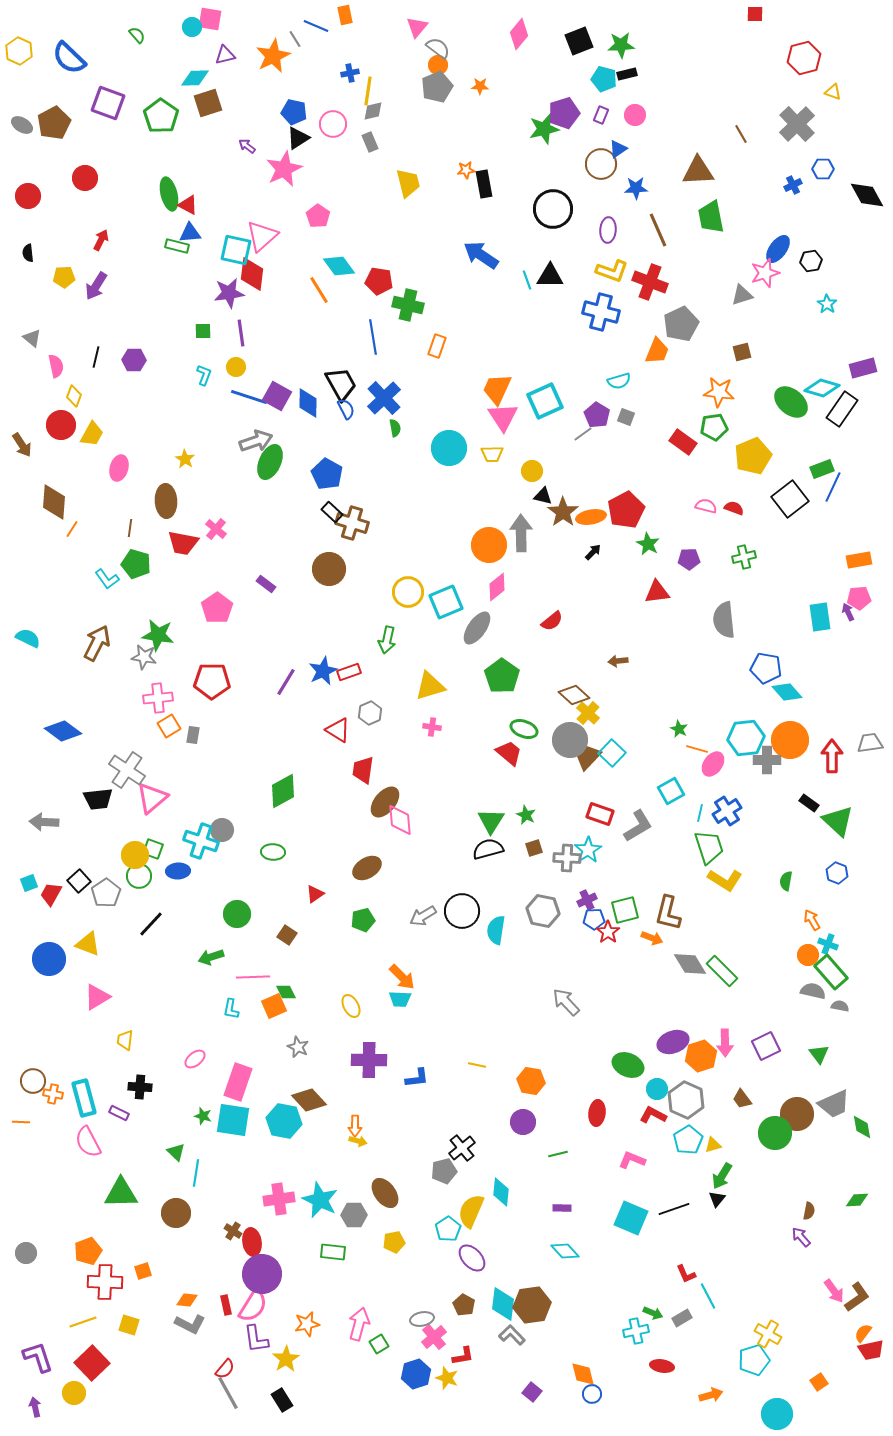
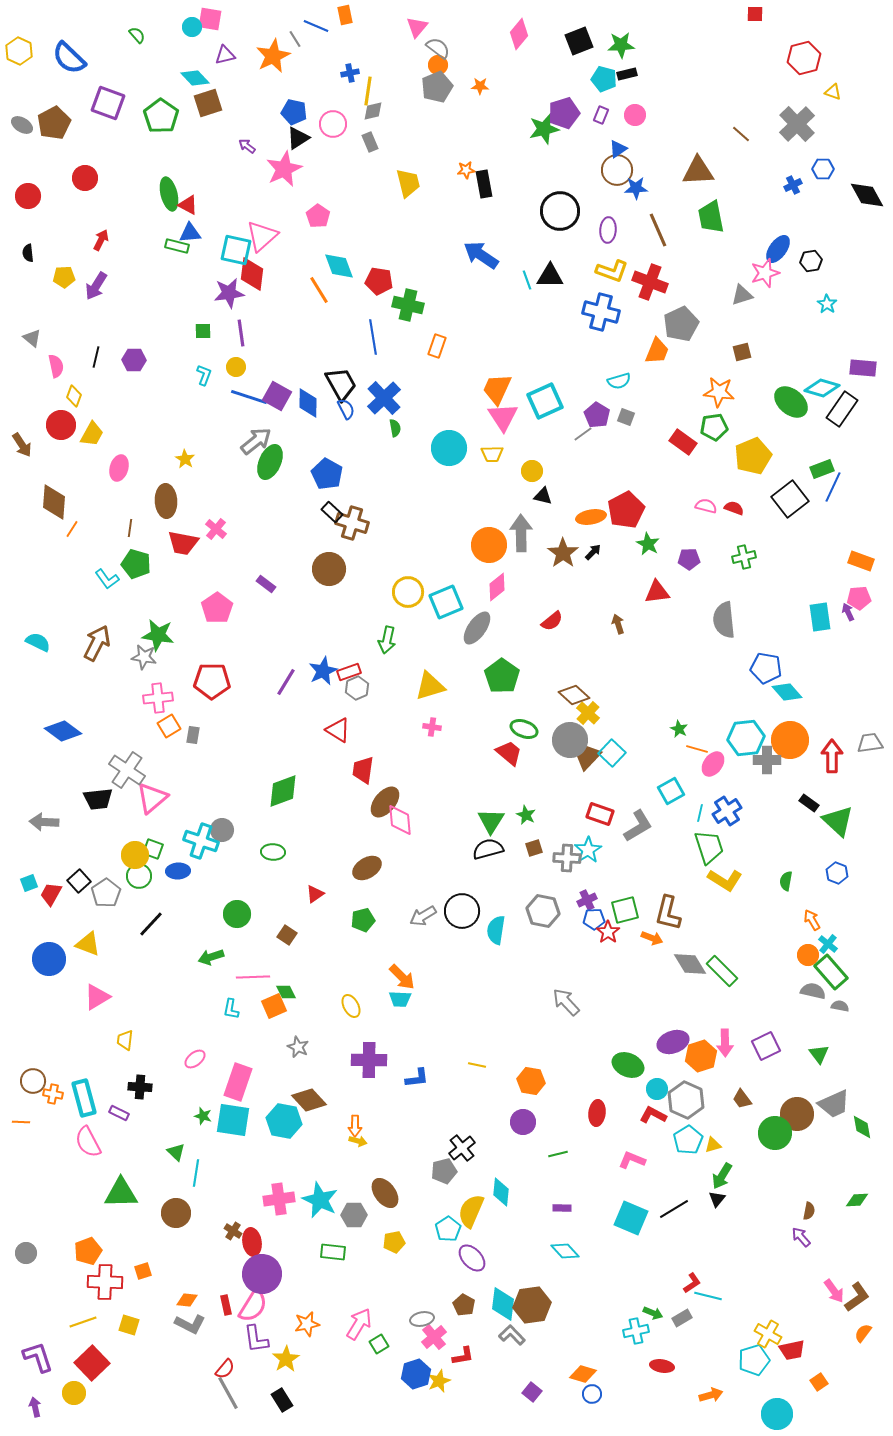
cyan diamond at (195, 78): rotated 48 degrees clockwise
brown line at (741, 134): rotated 18 degrees counterclockwise
brown circle at (601, 164): moved 16 px right, 6 px down
black circle at (553, 209): moved 7 px right, 2 px down
cyan diamond at (339, 266): rotated 16 degrees clockwise
purple rectangle at (863, 368): rotated 20 degrees clockwise
gray arrow at (256, 441): rotated 20 degrees counterclockwise
brown star at (563, 512): moved 41 px down
orange rectangle at (859, 560): moved 2 px right, 1 px down; rotated 30 degrees clockwise
cyan semicircle at (28, 638): moved 10 px right, 4 px down
brown arrow at (618, 661): moved 37 px up; rotated 78 degrees clockwise
gray hexagon at (370, 713): moved 13 px left, 25 px up
green diamond at (283, 791): rotated 9 degrees clockwise
cyan cross at (828, 944): rotated 18 degrees clockwise
black line at (674, 1209): rotated 12 degrees counterclockwise
red L-shape at (686, 1274): moved 6 px right, 9 px down; rotated 100 degrees counterclockwise
cyan line at (708, 1296): rotated 48 degrees counterclockwise
pink arrow at (359, 1324): rotated 16 degrees clockwise
red trapezoid at (871, 1350): moved 79 px left
orange diamond at (583, 1374): rotated 60 degrees counterclockwise
yellow star at (447, 1378): moved 8 px left, 3 px down; rotated 30 degrees clockwise
